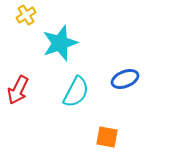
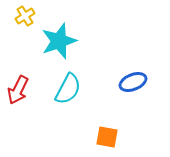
yellow cross: moved 1 px left, 1 px down
cyan star: moved 1 px left, 2 px up
blue ellipse: moved 8 px right, 3 px down
cyan semicircle: moved 8 px left, 3 px up
